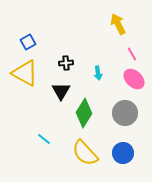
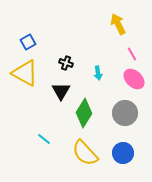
black cross: rotated 24 degrees clockwise
